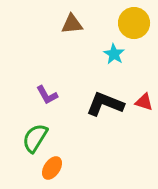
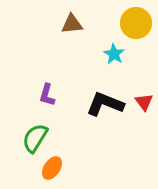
yellow circle: moved 2 px right
purple L-shape: rotated 45 degrees clockwise
red triangle: rotated 36 degrees clockwise
